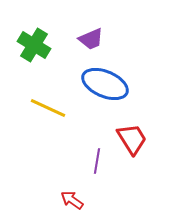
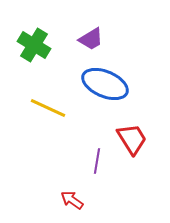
purple trapezoid: rotated 8 degrees counterclockwise
